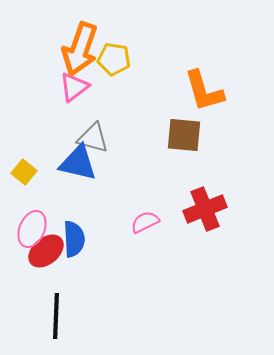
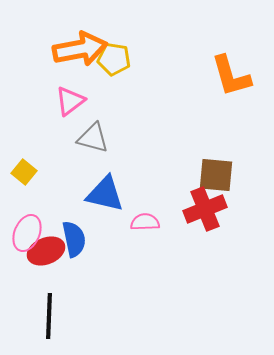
orange arrow: rotated 120 degrees counterclockwise
pink triangle: moved 4 px left, 14 px down
orange L-shape: moved 27 px right, 15 px up
brown square: moved 32 px right, 40 px down
blue triangle: moved 27 px right, 31 px down
pink semicircle: rotated 24 degrees clockwise
pink ellipse: moved 5 px left, 4 px down
blue semicircle: rotated 9 degrees counterclockwise
red ellipse: rotated 18 degrees clockwise
black line: moved 7 px left
